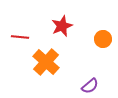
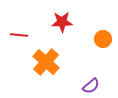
red star: moved 4 px up; rotated 20 degrees clockwise
red line: moved 1 px left, 2 px up
purple semicircle: moved 1 px right
